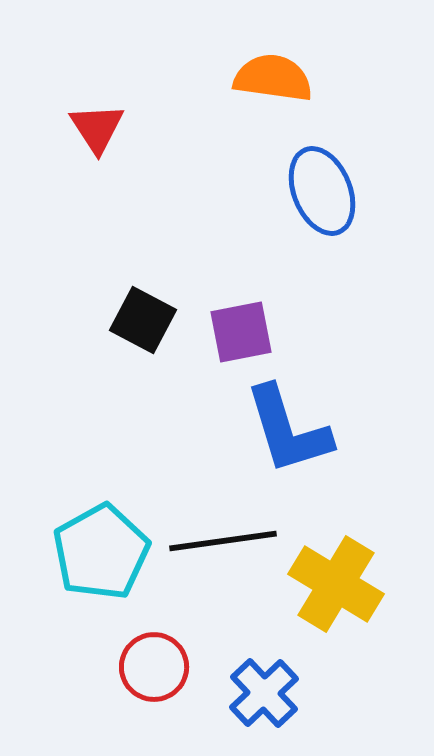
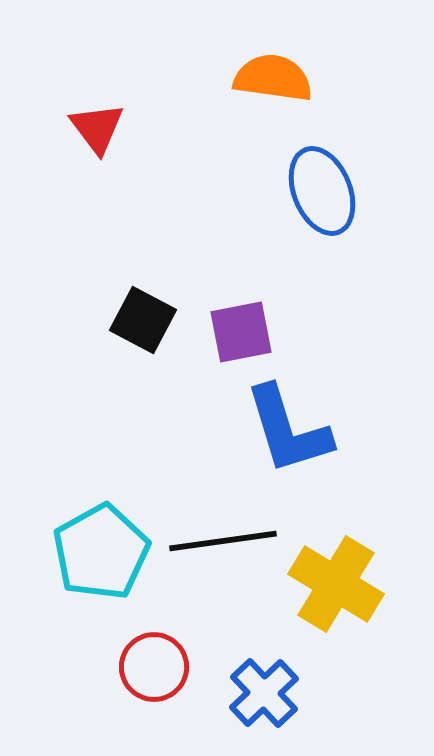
red triangle: rotated 4 degrees counterclockwise
